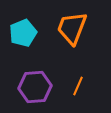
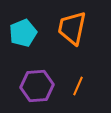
orange trapezoid: rotated 9 degrees counterclockwise
purple hexagon: moved 2 px right, 1 px up
